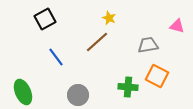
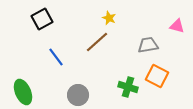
black square: moved 3 px left
green cross: rotated 12 degrees clockwise
